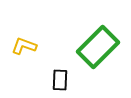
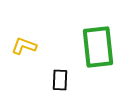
green rectangle: rotated 51 degrees counterclockwise
